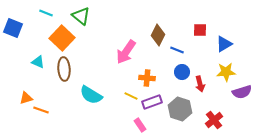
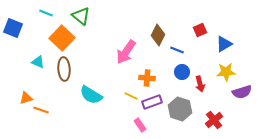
red square: rotated 24 degrees counterclockwise
